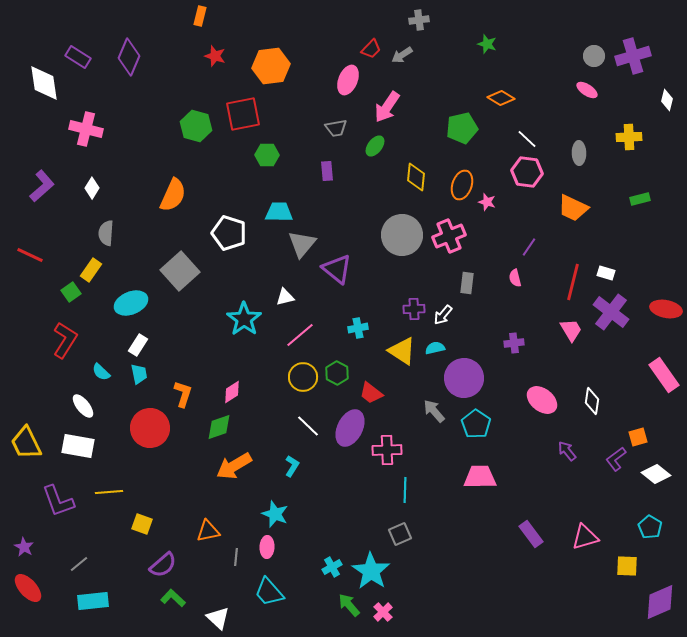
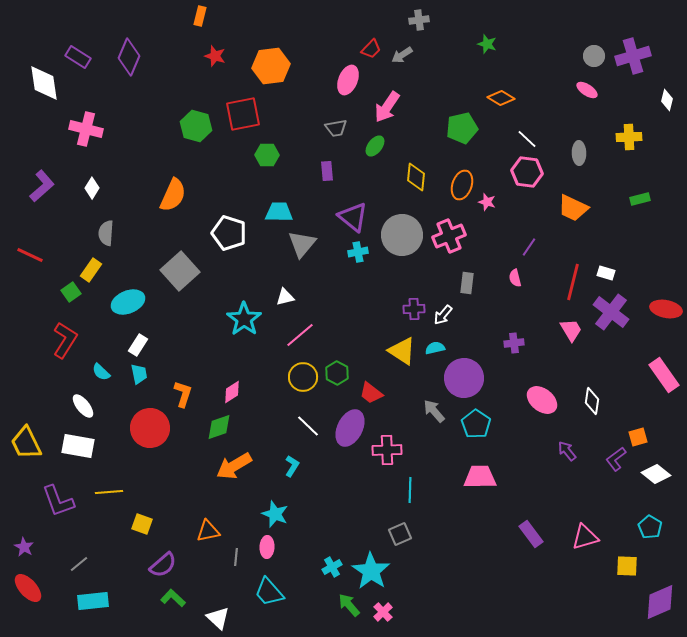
purple triangle at (337, 269): moved 16 px right, 52 px up
cyan ellipse at (131, 303): moved 3 px left, 1 px up
cyan cross at (358, 328): moved 76 px up
cyan line at (405, 490): moved 5 px right
